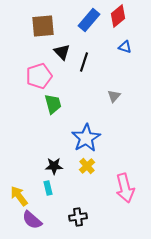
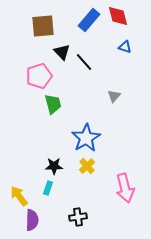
red diamond: rotated 65 degrees counterclockwise
black line: rotated 60 degrees counterclockwise
cyan rectangle: rotated 32 degrees clockwise
purple semicircle: rotated 130 degrees counterclockwise
